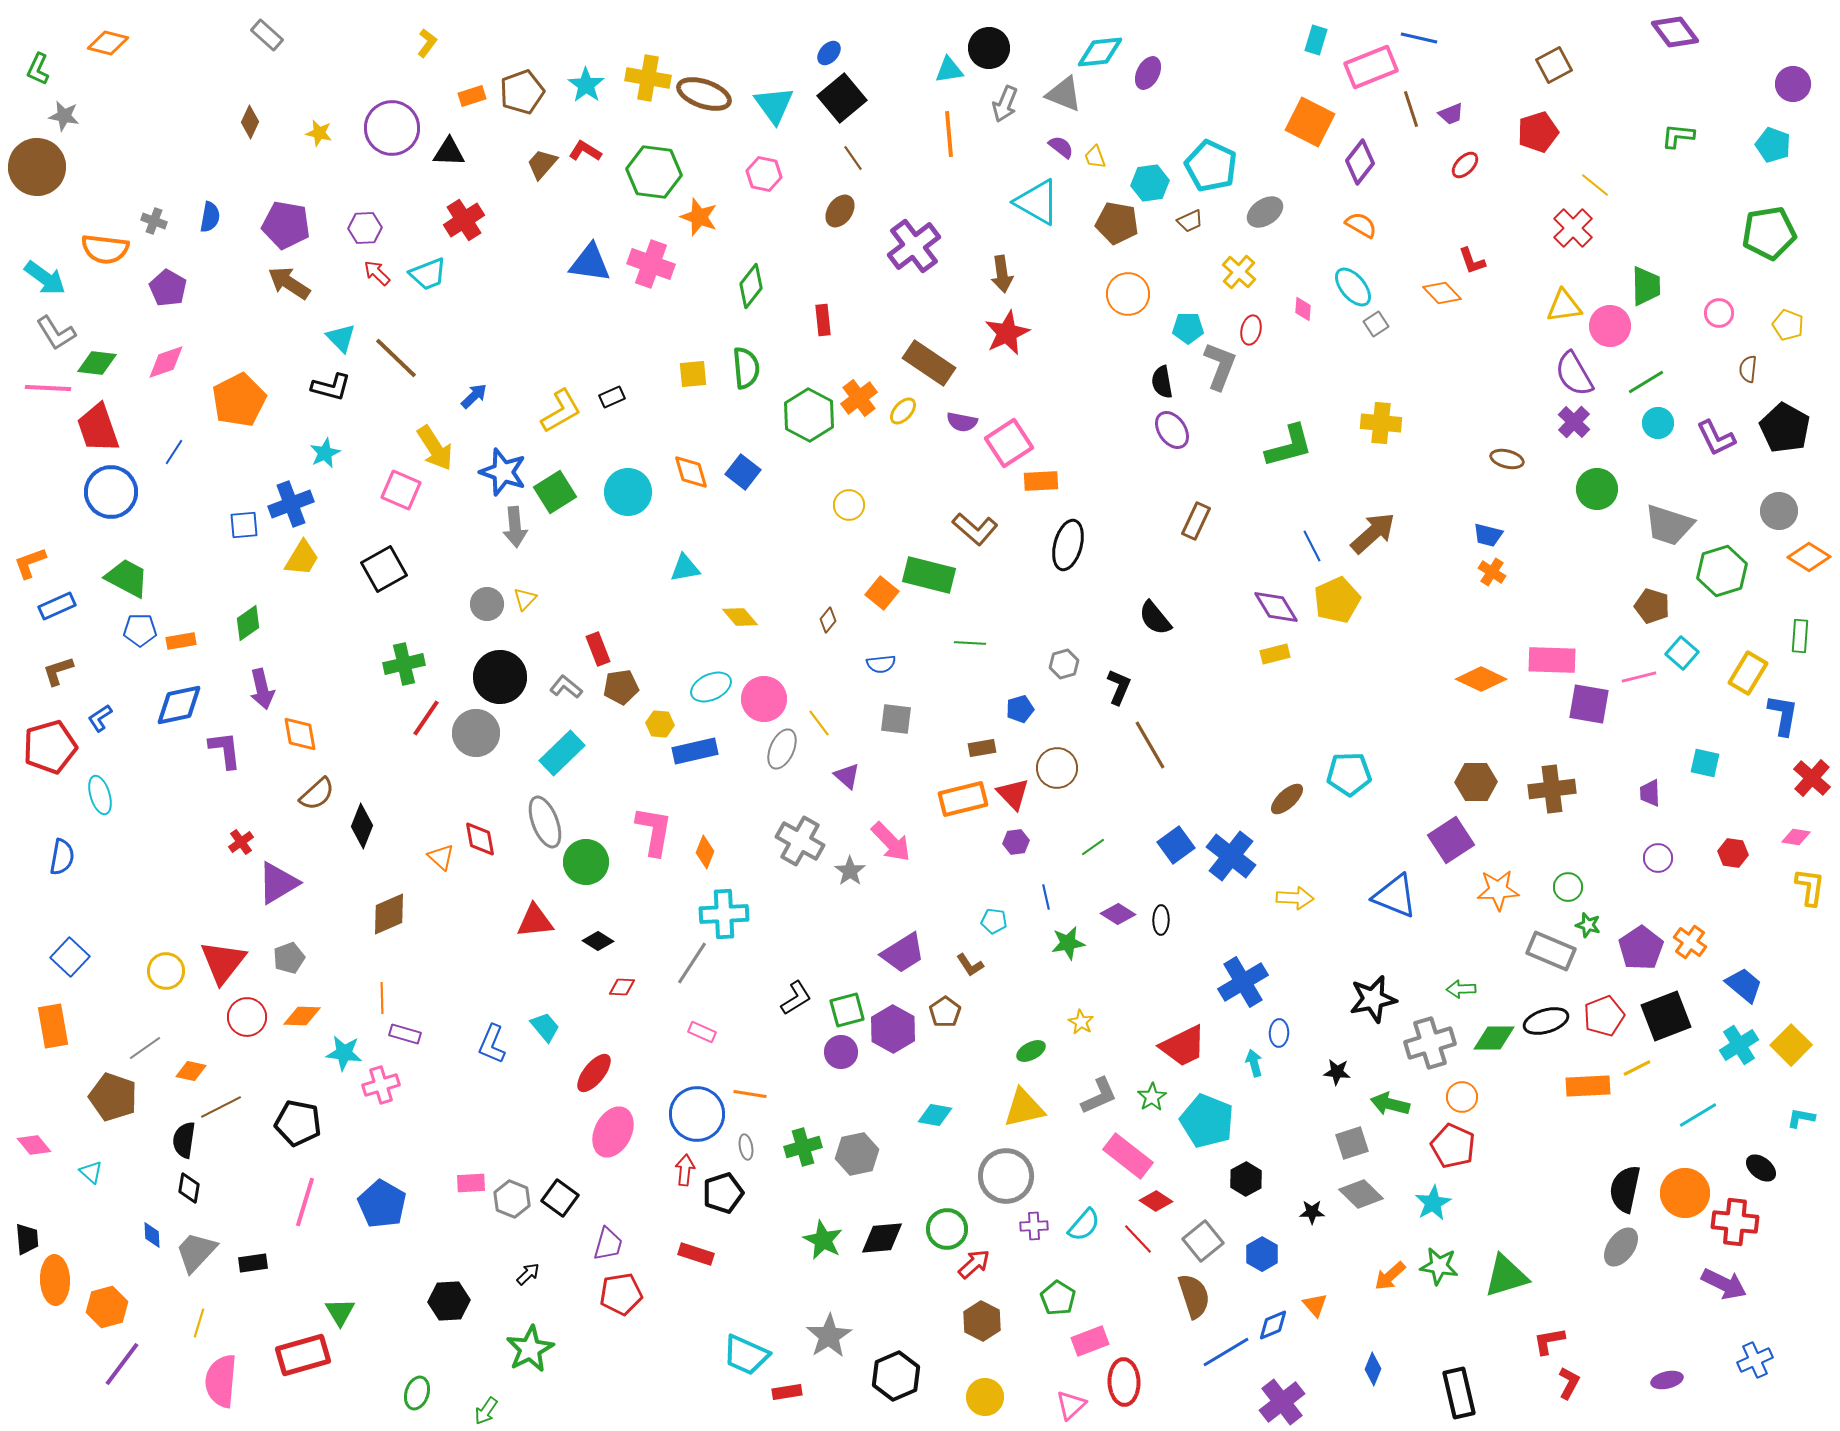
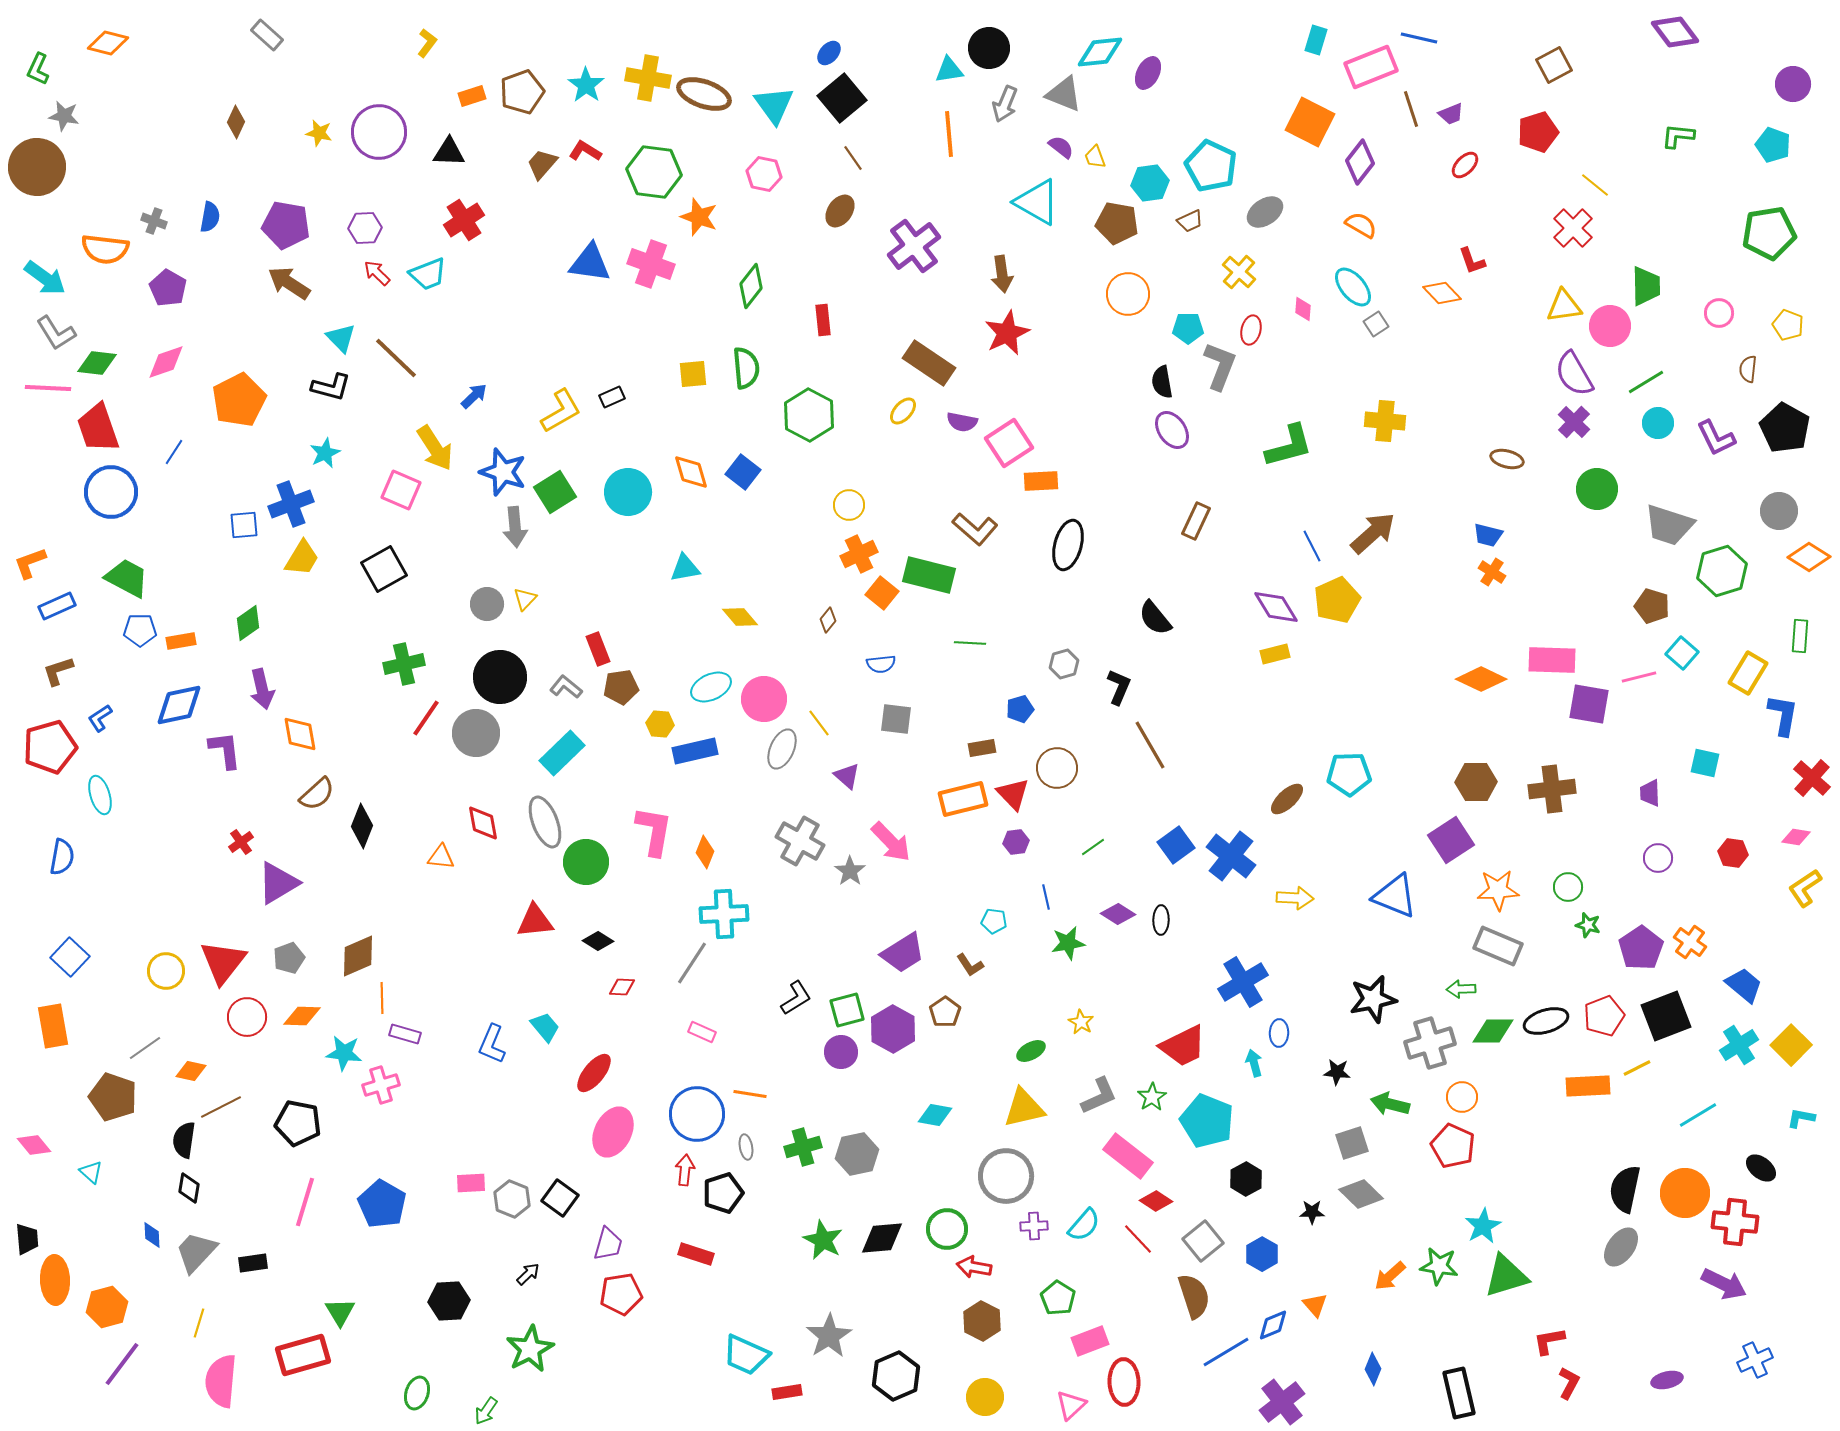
brown diamond at (250, 122): moved 14 px left
purple circle at (392, 128): moved 13 px left, 4 px down
orange cross at (859, 398): moved 156 px down; rotated 12 degrees clockwise
yellow cross at (1381, 423): moved 4 px right, 2 px up
red diamond at (480, 839): moved 3 px right, 16 px up
orange triangle at (441, 857): rotated 36 degrees counterclockwise
yellow L-shape at (1810, 887): moved 5 px left, 1 px down; rotated 132 degrees counterclockwise
brown diamond at (389, 914): moved 31 px left, 42 px down
gray rectangle at (1551, 951): moved 53 px left, 5 px up
green diamond at (1494, 1038): moved 1 px left, 7 px up
cyan star at (1433, 1203): moved 50 px right, 23 px down
red arrow at (974, 1264): moved 3 px down; rotated 128 degrees counterclockwise
